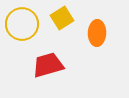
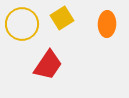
orange ellipse: moved 10 px right, 9 px up
red trapezoid: rotated 140 degrees clockwise
